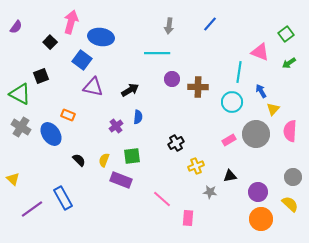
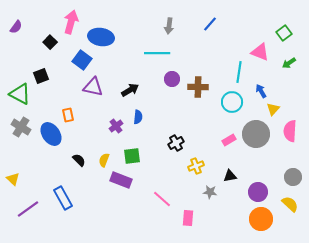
green square at (286, 34): moved 2 px left, 1 px up
orange rectangle at (68, 115): rotated 56 degrees clockwise
purple line at (32, 209): moved 4 px left
